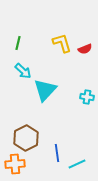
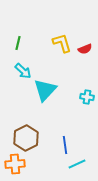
blue line: moved 8 px right, 8 px up
